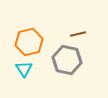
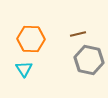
orange hexagon: moved 2 px right, 3 px up; rotated 16 degrees clockwise
gray hexagon: moved 22 px right
